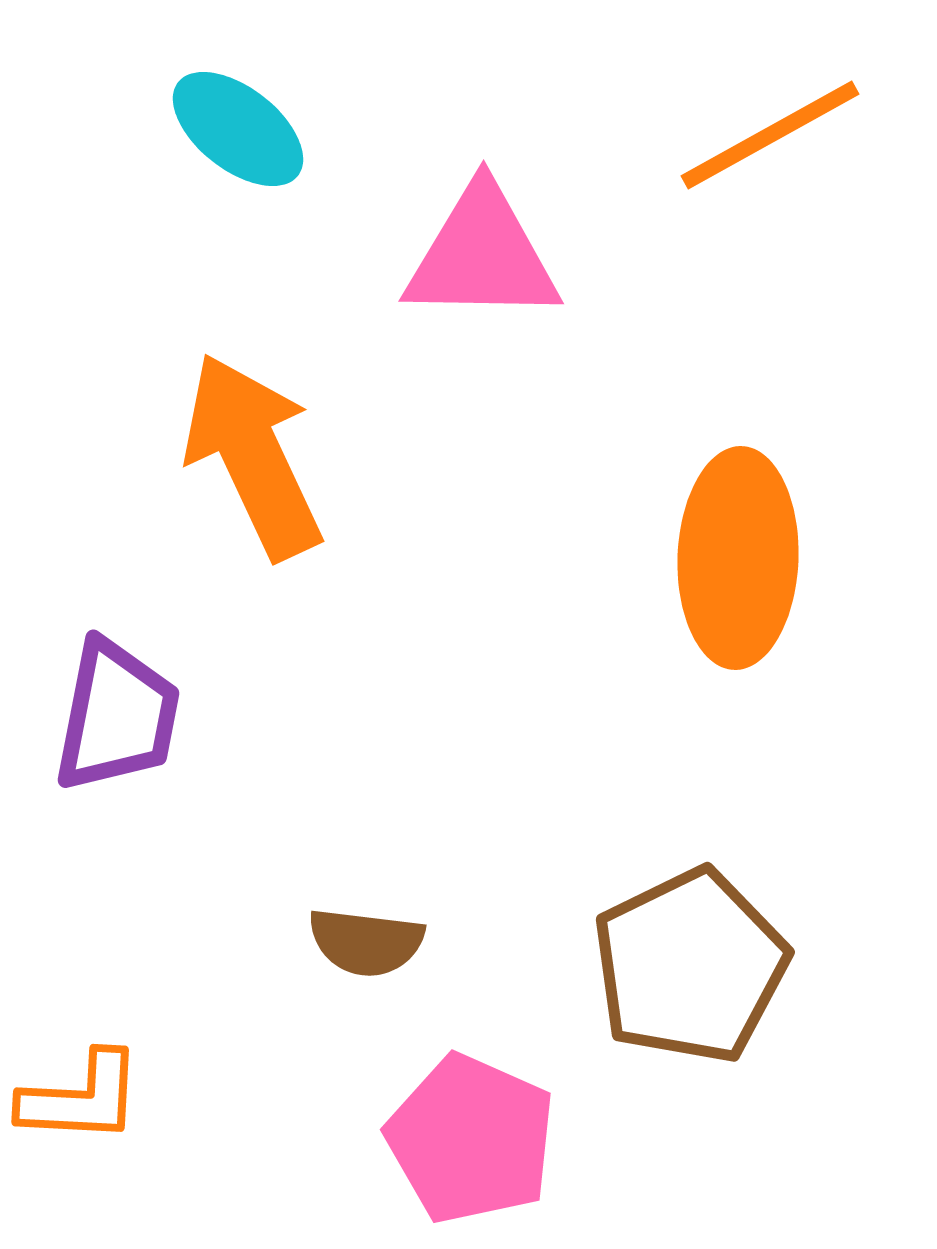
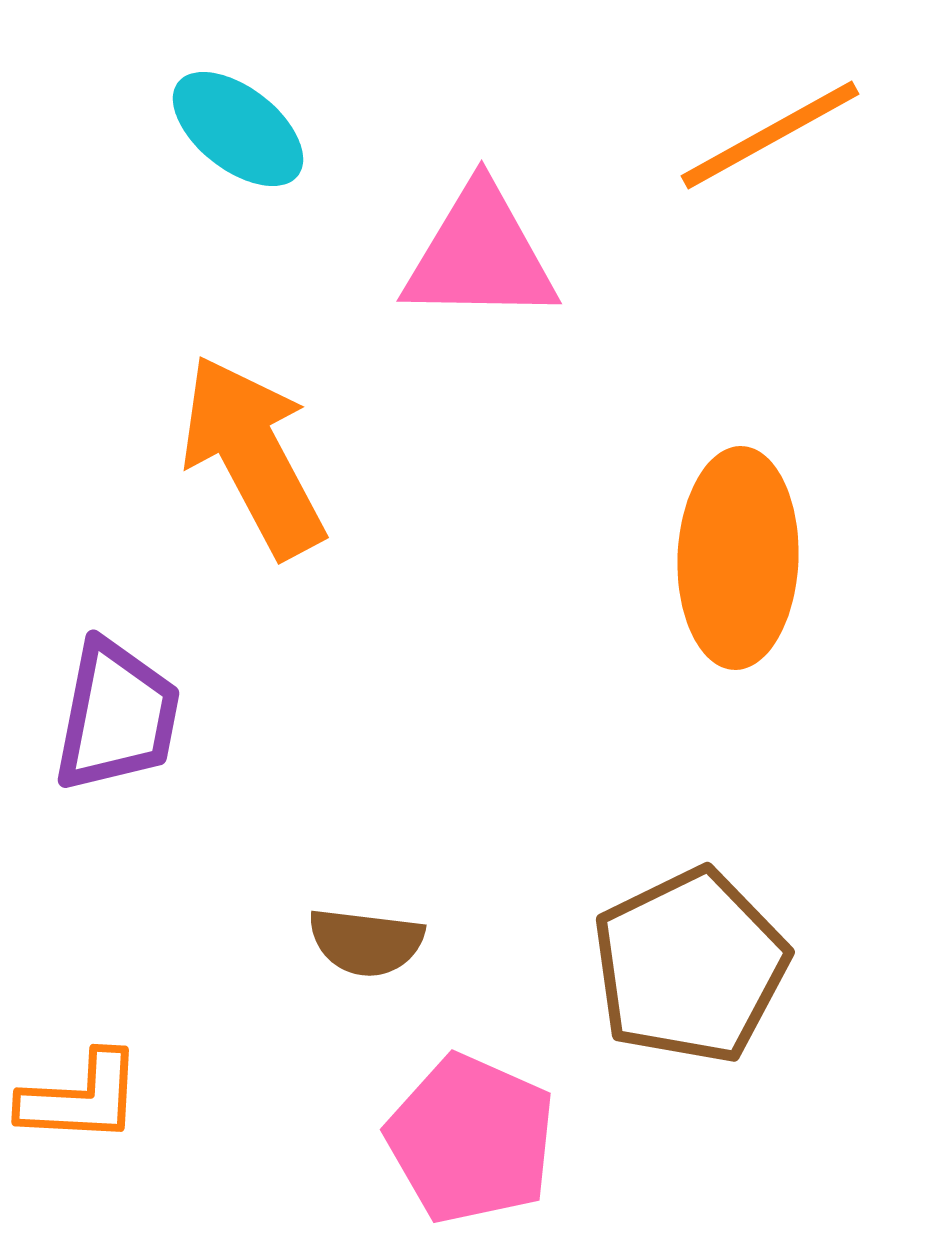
pink triangle: moved 2 px left
orange arrow: rotated 3 degrees counterclockwise
